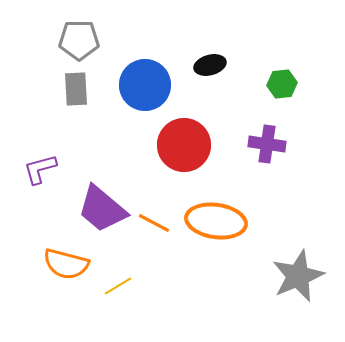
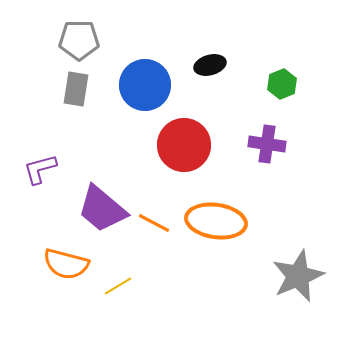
green hexagon: rotated 16 degrees counterclockwise
gray rectangle: rotated 12 degrees clockwise
